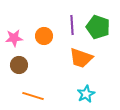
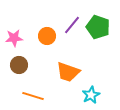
purple line: rotated 42 degrees clockwise
orange circle: moved 3 px right
orange trapezoid: moved 13 px left, 14 px down
cyan star: moved 5 px right, 1 px down
